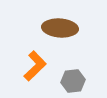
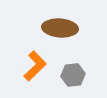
gray hexagon: moved 6 px up
